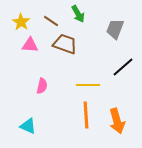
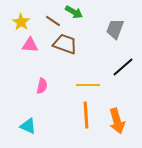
green arrow: moved 4 px left, 2 px up; rotated 30 degrees counterclockwise
brown line: moved 2 px right
